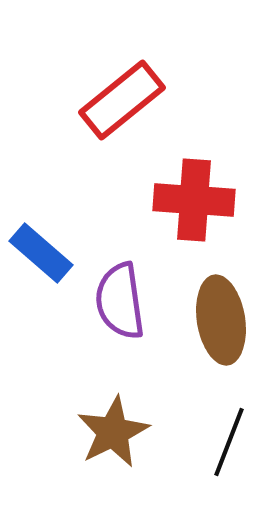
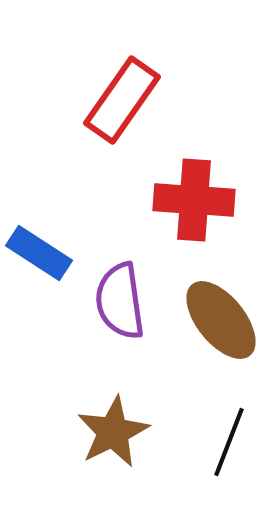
red rectangle: rotated 16 degrees counterclockwise
blue rectangle: moved 2 px left; rotated 8 degrees counterclockwise
brown ellipse: rotated 30 degrees counterclockwise
